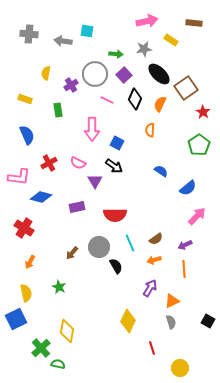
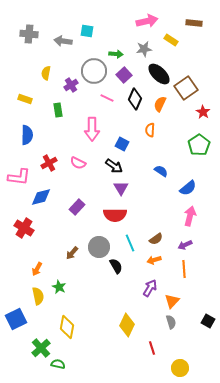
gray circle at (95, 74): moved 1 px left, 3 px up
pink line at (107, 100): moved 2 px up
blue semicircle at (27, 135): rotated 24 degrees clockwise
blue square at (117, 143): moved 5 px right, 1 px down
purple triangle at (95, 181): moved 26 px right, 7 px down
blue diamond at (41, 197): rotated 30 degrees counterclockwise
purple rectangle at (77, 207): rotated 35 degrees counterclockwise
pink arrow at (197, 216): moved 7 px left; rotated 30 degrees counterclockwise
orange arrow at (30, 262): moved 7 px right, 7 px down
yellow semicircle at (26, 293): moved 12 px right, 3 px down
orange triangle at (172, 301): rotated 21 degrees counterclockwise
yellow diamond at (128, 321): moved 1 px left, 4 px down
yellow diamond at (67, 331): moved 4 px up
